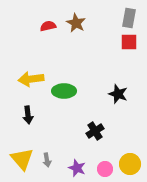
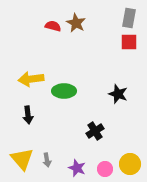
red semicircle: moved 5 px right; rotated 28 degrees clockwise
